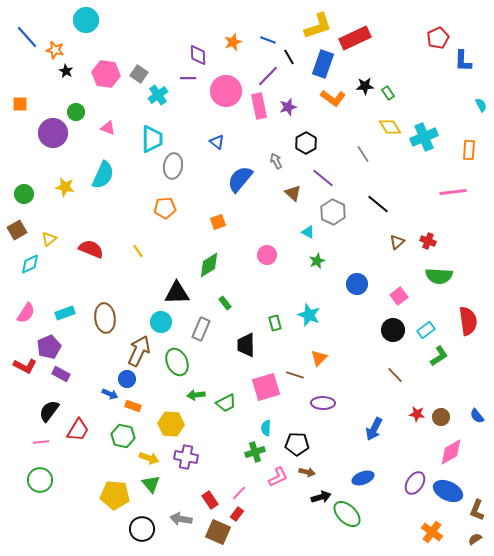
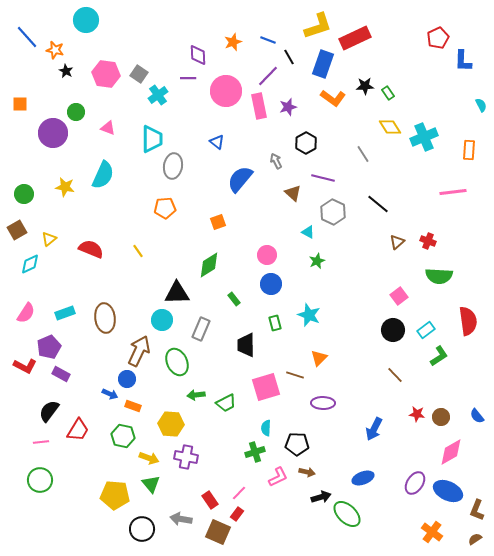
purple line at (323, 178): rotated 25 degrees counterclockwise
blue circle at (357, 284): moved 86 px left
green rectangle at (225, 303): moved 9 px right, 4 px up
cyan circle at (161, 322): moved 1 px right, 2 px up
